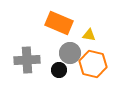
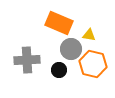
gray circle: moved 1 px right, 4 px up
